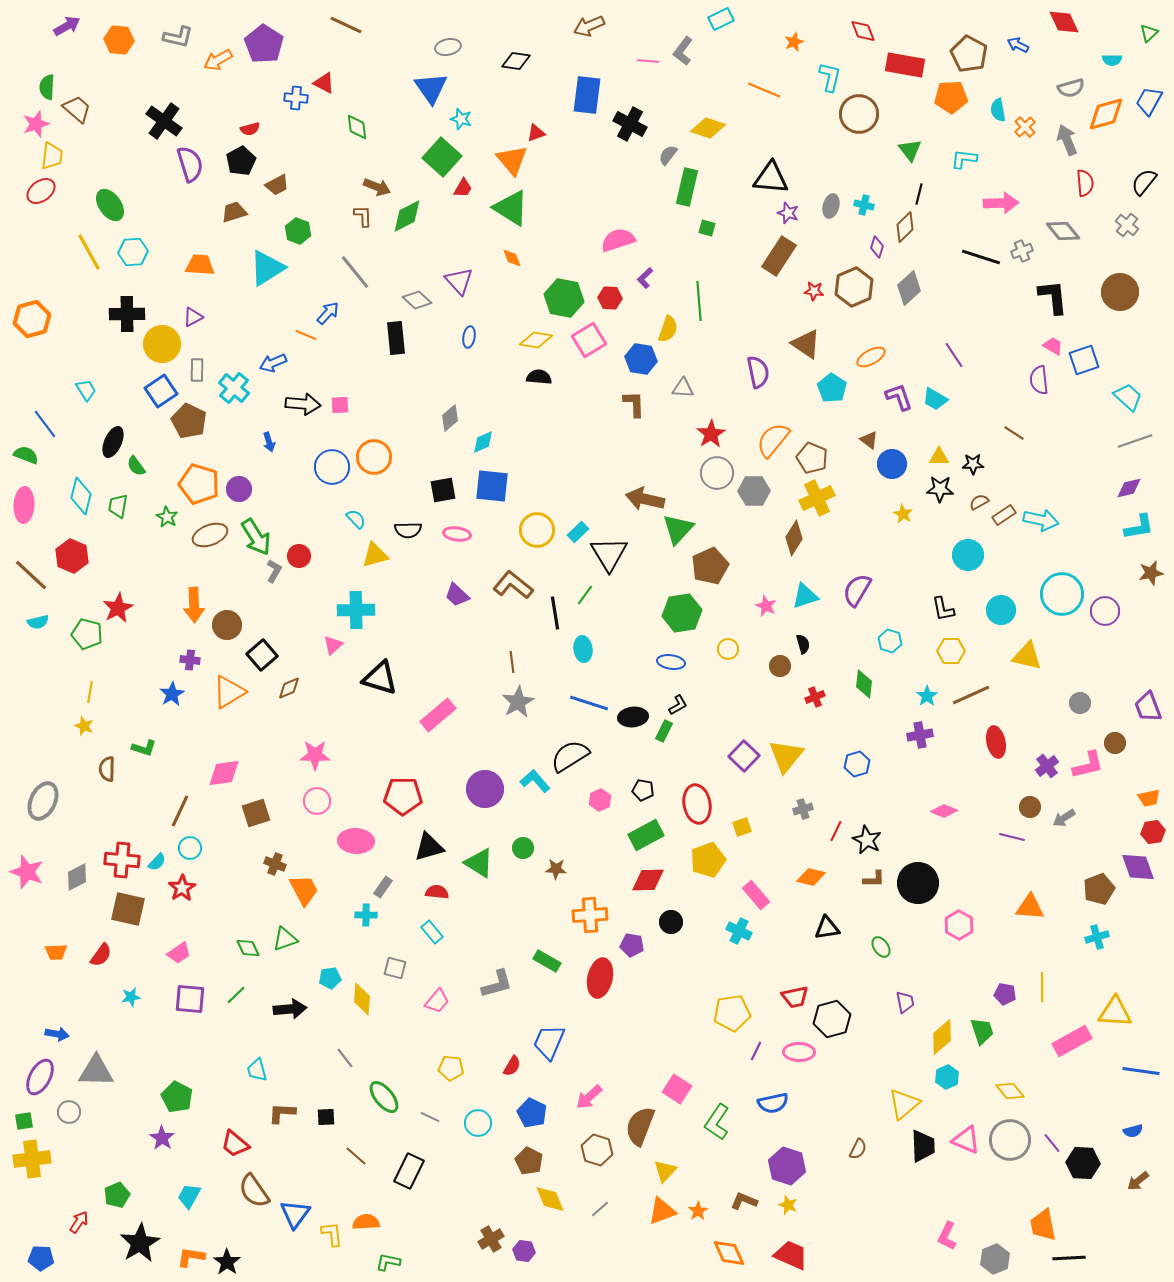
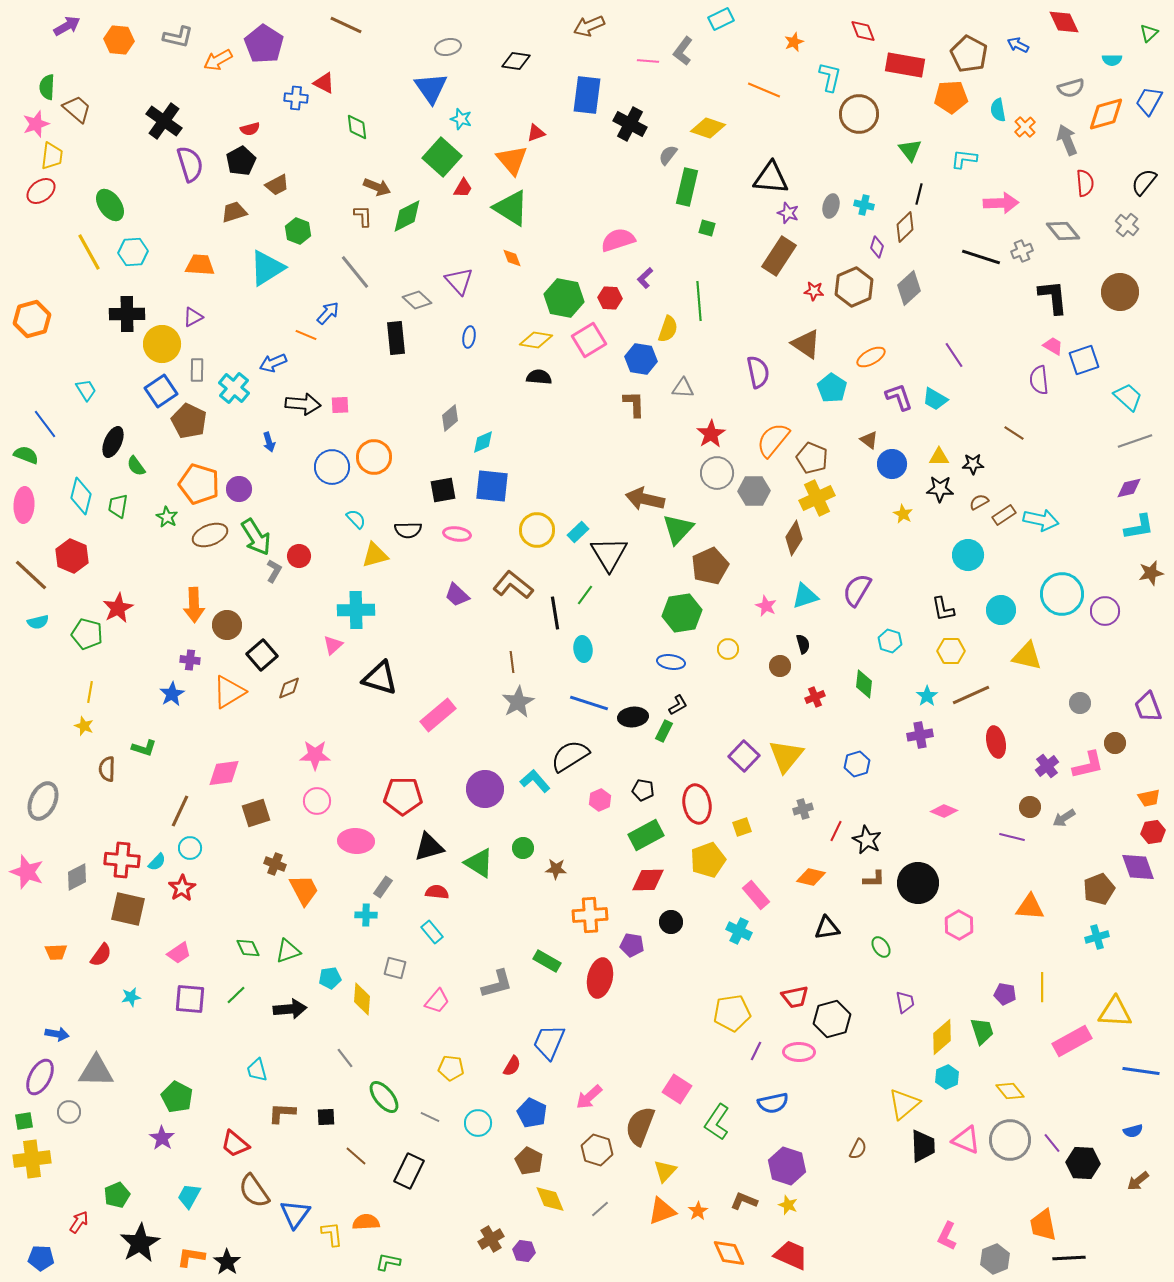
green triangle at (285, 939): moved 3 px right, 12 px down
